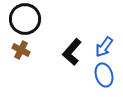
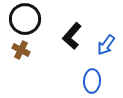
blue arrow: moved 2 px right, 2 px up
black L-shape: moved 16 px up
blue ellipse: moved 12 px left, 6 px down; rotated 20 degrees clockwise
